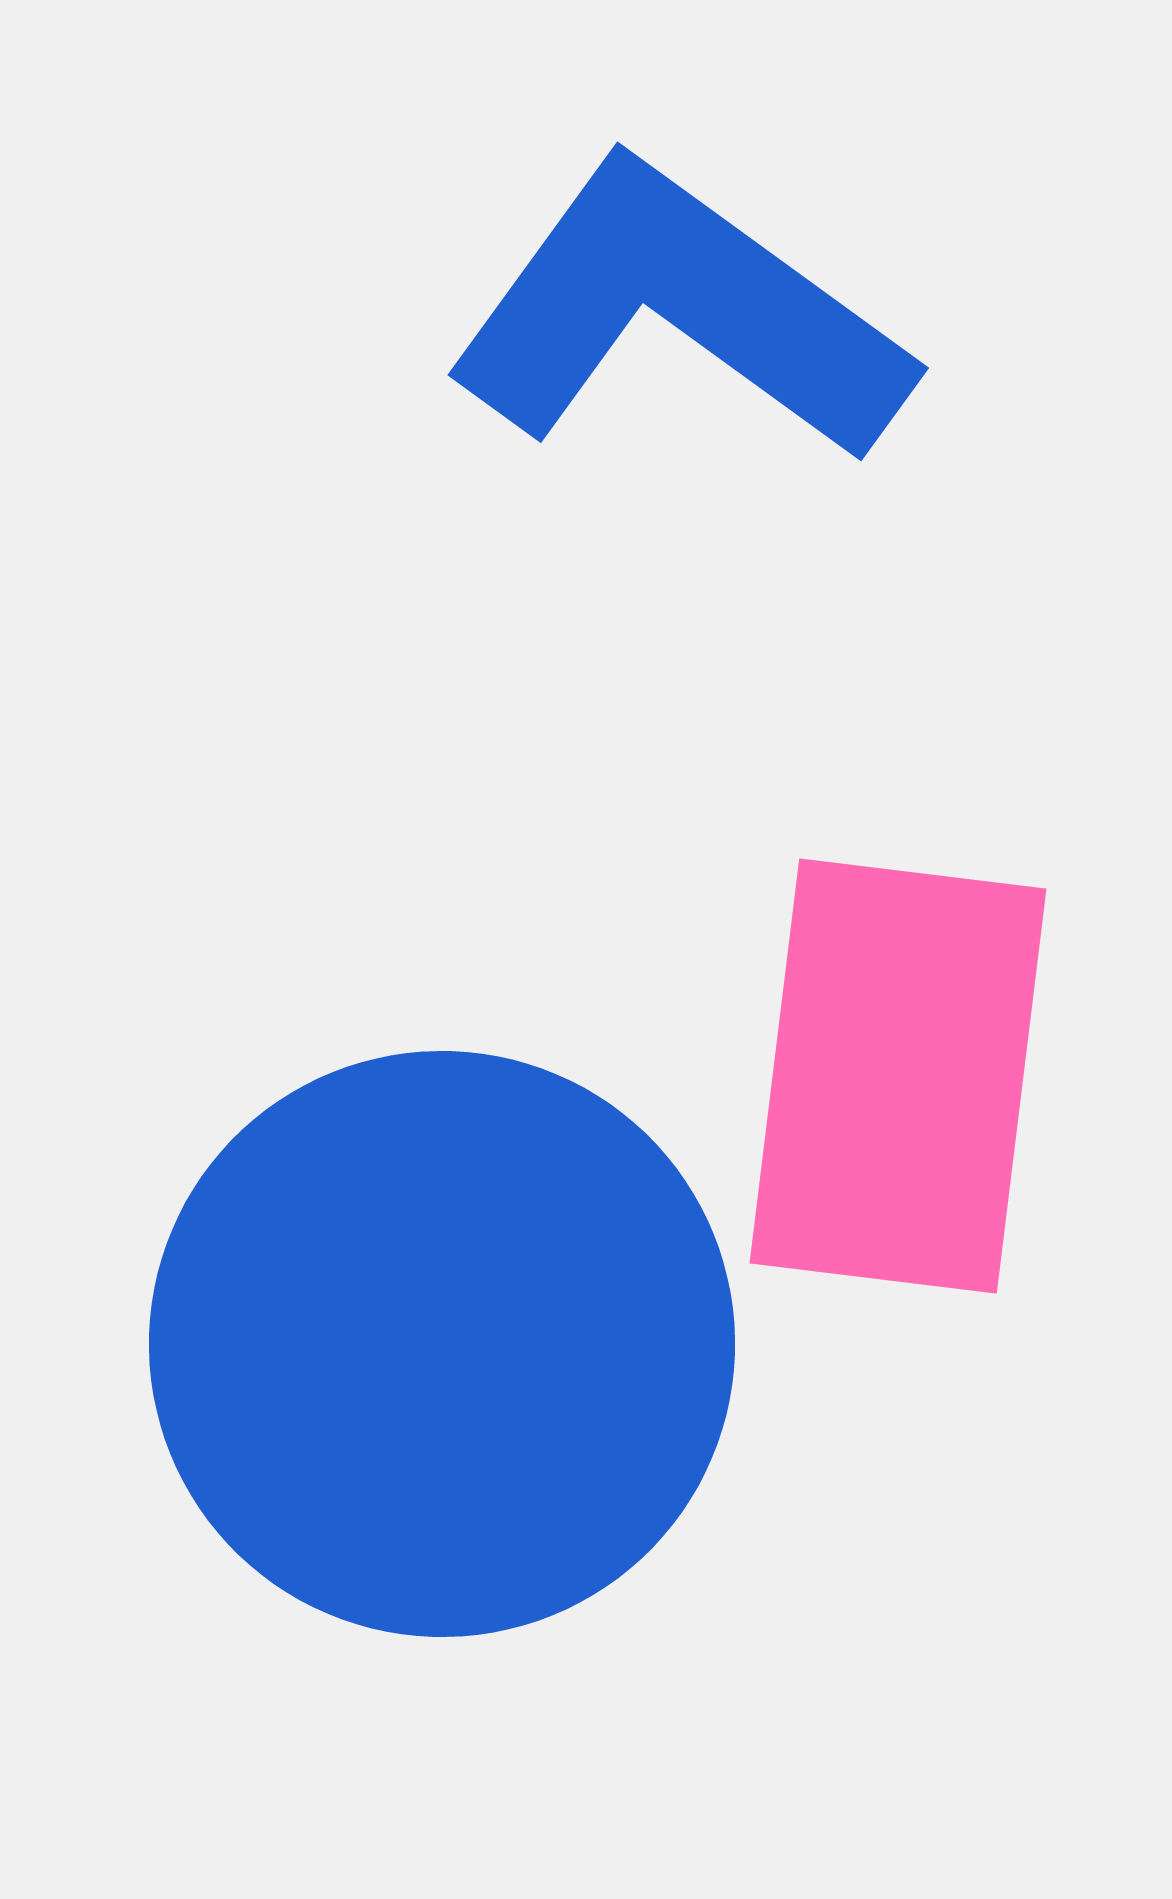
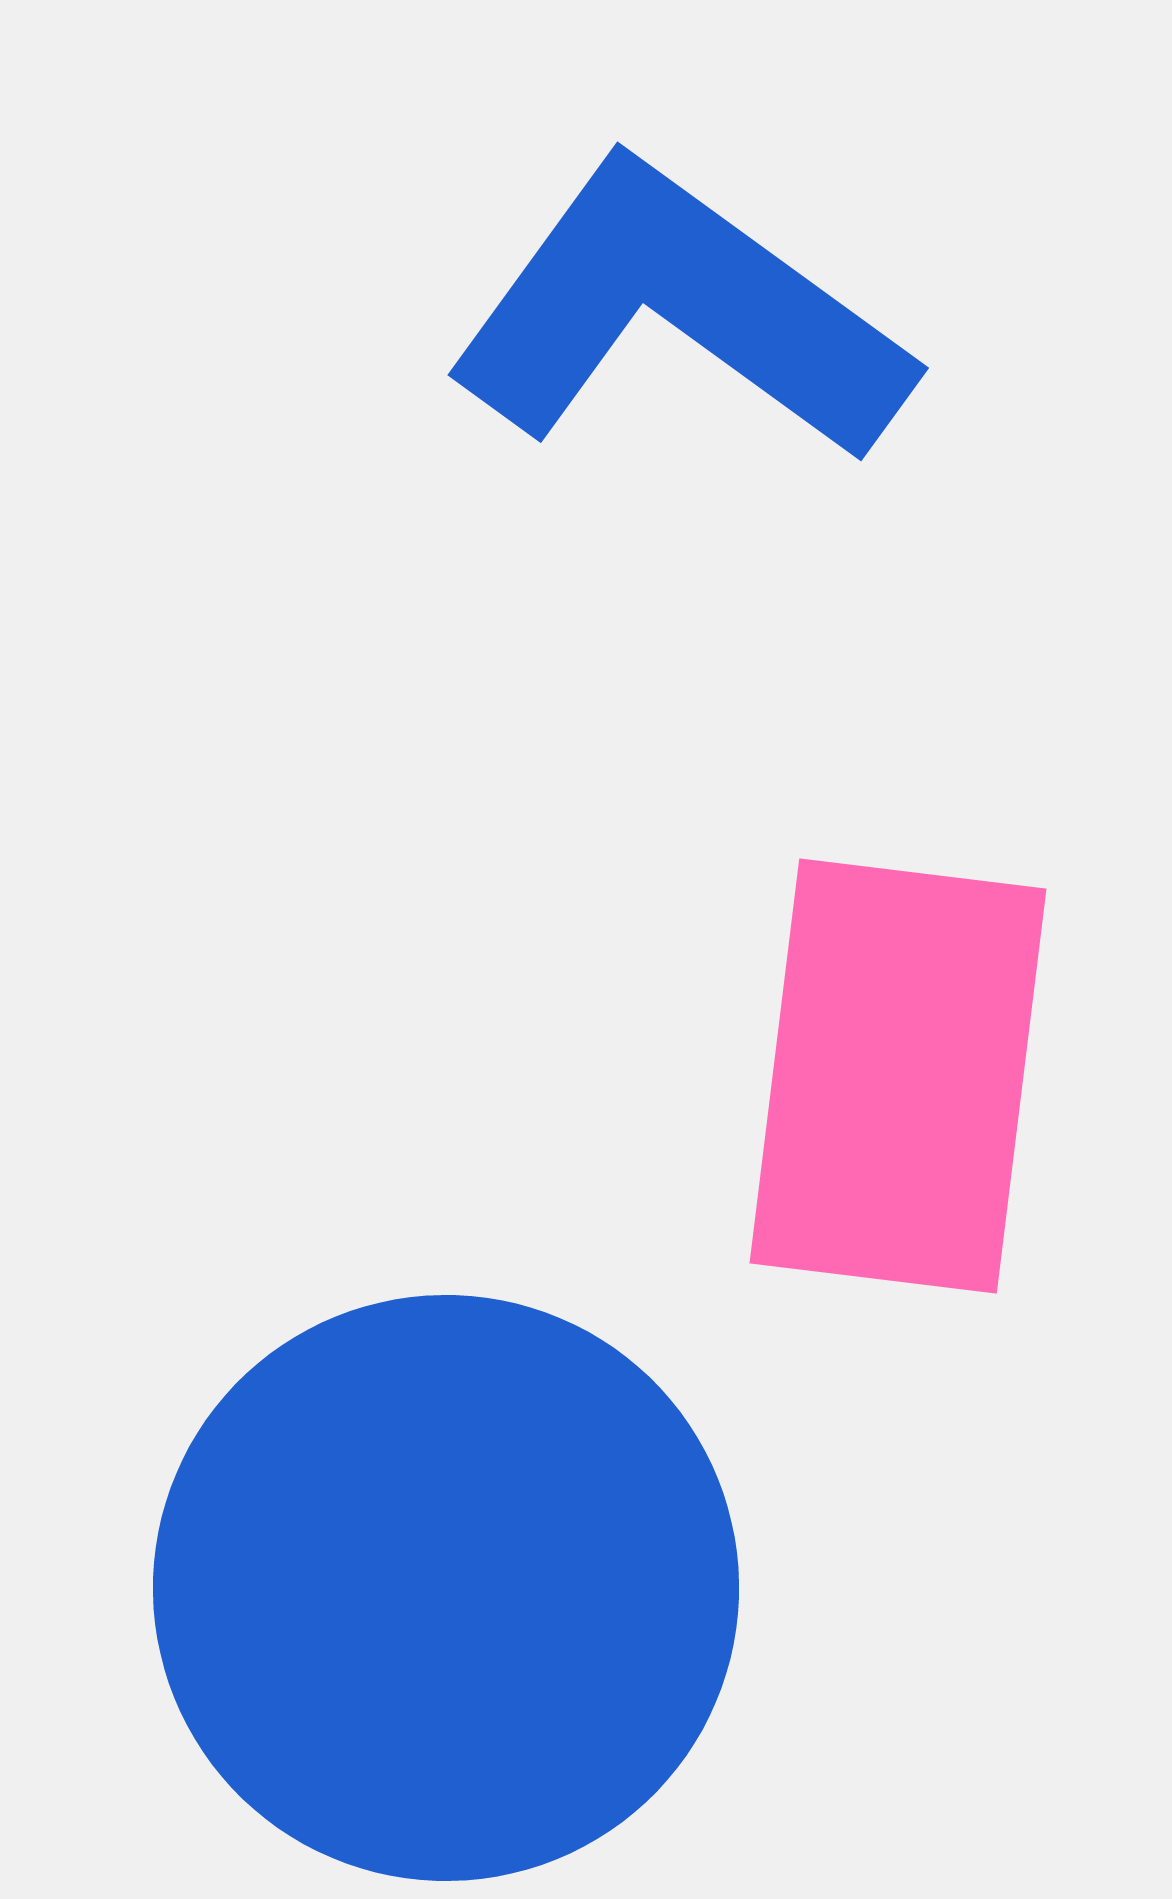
blue circle: moved 4 px right, 244 px down
